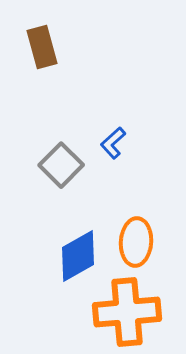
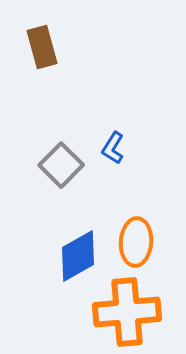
blue L-shape: moved 5 px down; rotated 16 degrees counterclockwise
